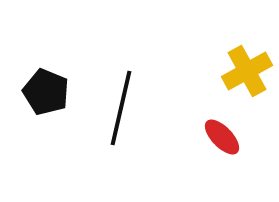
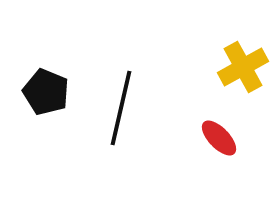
yellow cross: moved 4 px left, 4 px up
red ellipse: moved 3 px left, 1 px down
